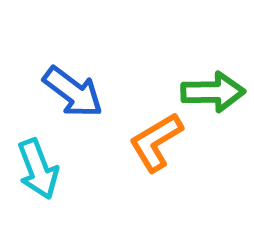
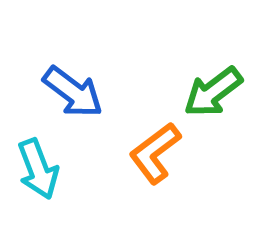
green arrow: rotated 144 degrees clockwise
orange L-shape: moved 1 px left, 11 px down; rotated 6 degrees counterclockwise
